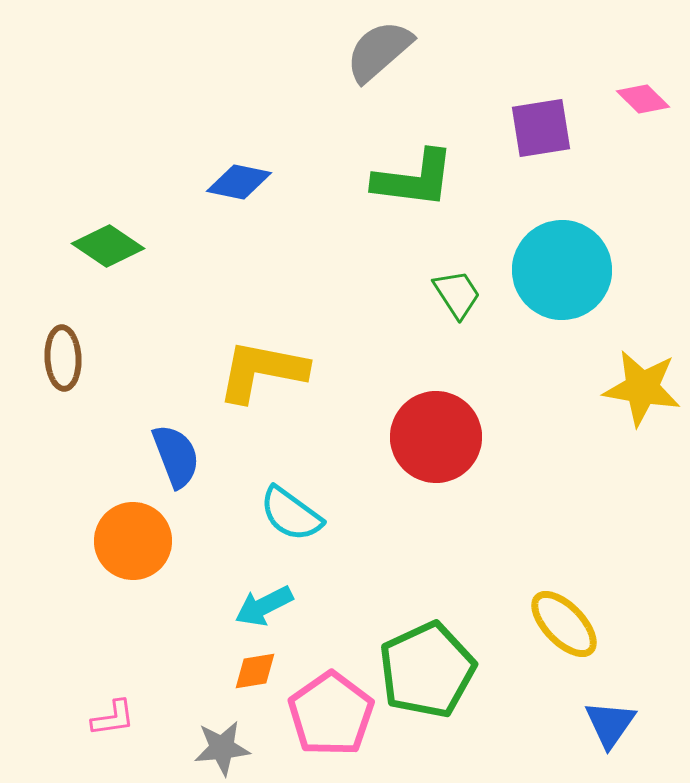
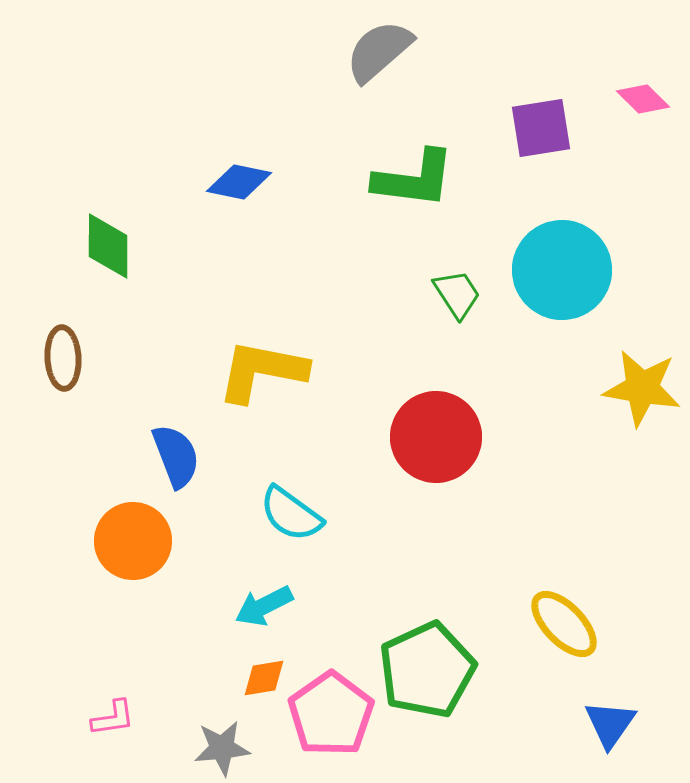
green diamond: rotated 56 degrees clockwise
orange diamond: moved 9 px right, 7 px down
